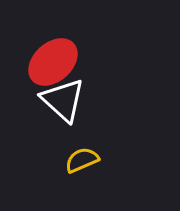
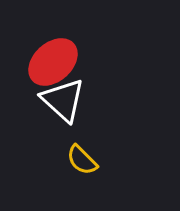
yellow semicircle: rotated 112 degrees counterclockwise
